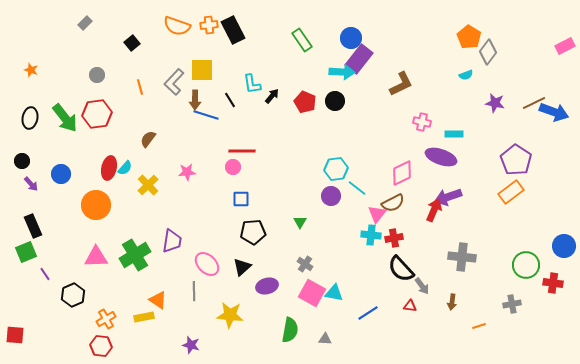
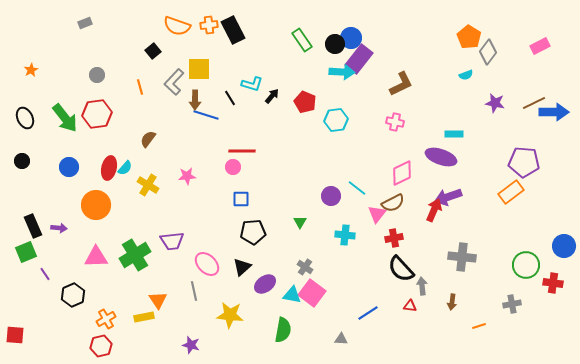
gray rectangle at (85, 23): rotated 24 degrees clockwise
black square at (132, 43): moved 21 px right, 8 px down
pink rectangle at (565, 46): moved 25 px left
orange star at (31, 70): rotated 24 degrees clockwise
yellow square at (202, 70): moved 3 px left, 1 px up
cyan L-shape at (252, 84): rotated 65 degrees counterclockwise
black line at (230, 100): moved 2 px up
black circle at (335, 101): moved 57 px up
blue arrow at (554, 112): rotated 20 degrees counterclockwise
black ellipse at (30, 118): moved 5 px left; rotated 35 degrees counterclockwise
pink cross at (422, 122): moved 27 px left
purple pentagon at (516, 160): moved 8 px right, 2 px down; rotated 28 degrees counterclockwise
cyan hexagon at (336, 169): moved 49 px up
pink star at (187, 172): moved 4 px down
blue circle at (61, 174): moved 8 px right, 7 px up
purple arrow at (31, 184): moved 28 px right, 44 px down; rotated 42 degrees counterclockwise
yellow cross at (148, 185): rotated 15 degrees counterclockwise
cyan cross at (371, 235): moved 26 px left
purple trapezoid at (172, 241): rotated 75 degrees clockwise
gray cross at (305, 264): moved 3 px down
purple ellipse at (267, 286): moved 2 px left, 2 px up; rotated 20 degrees counterclockwise
gray arrow at (422, 286): rotated 150 degrees counterclockwise
gray line at (194, 291): rotated 12 degrees counterclockwise
pink square at (312, 293): rotated 8 degrees clockwise
cyan triangle at (334, 293): moved 42 px left, 2 px down
orange triangle at (158, 300): rotated 24 degrees clockwise
green semicircle at (290, 330): moved 7 px left
gray triangle at (325, 339): moved 16 px right
red hexagon at (101, 346): rotated 20 degrees counterclockwise
